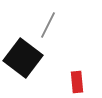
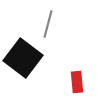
gray line: moved 1 px up; rotated 12 degrees counterclockwise
